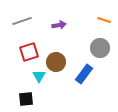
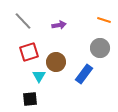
gray line: moved 1 px right; rotated 66 degrees clockwise
black square: moved 4 px right
